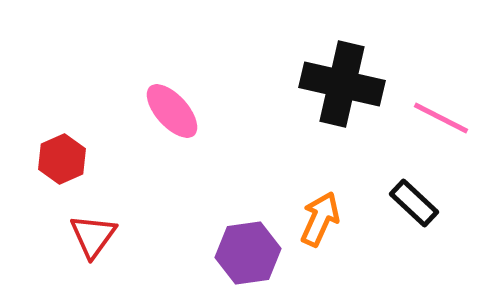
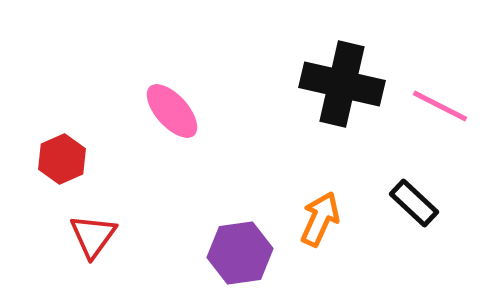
pink line: moved 1 px left, 12 px up
purple hexagon: moved 8 px left
